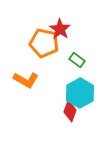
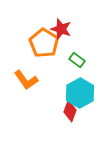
red star: moved 1 px right; rotated 15 degrees counterclockwise
orange pentagon: rotated 20 degrees clockwise
orange L-shape: rotated 25 degrees clockwise
